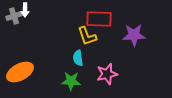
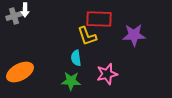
cyan semicircle: moved 2 px left
